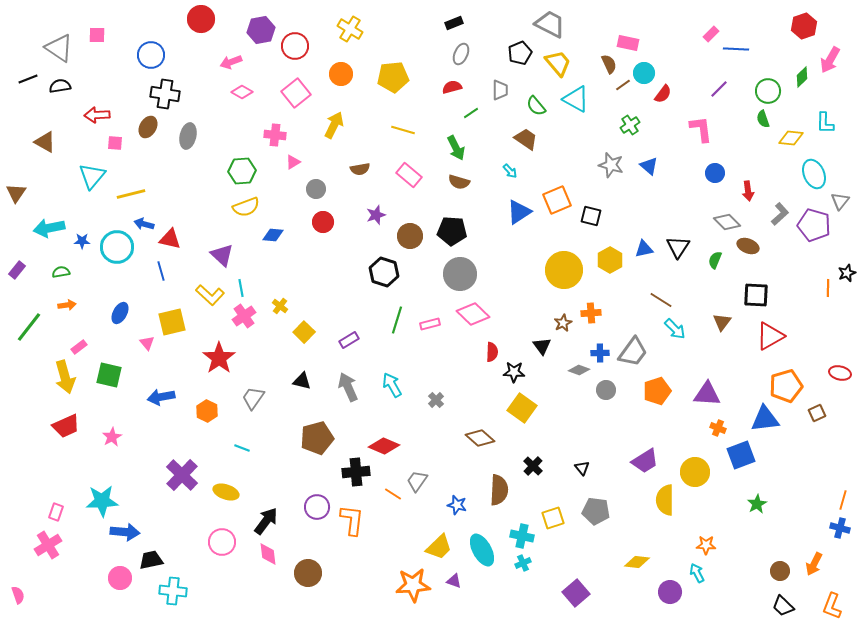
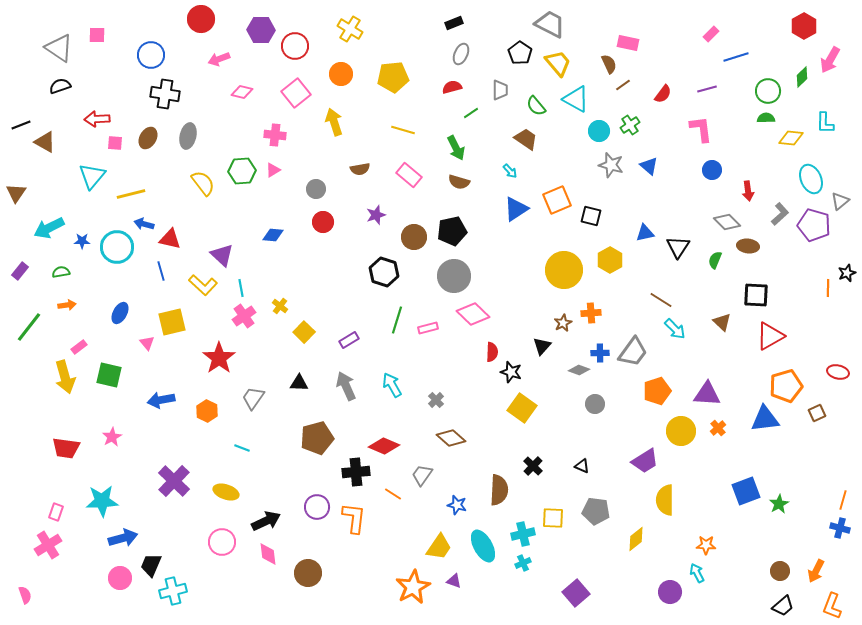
red hexagon at (804, 26): rotated 10 degrees counterclockwise
purple hexagon at (261, 30): rotated 12 degrees clockwise
blue line at (736, 49): moved 8 px down; rotated 20 degrees counterclockwise
black pentagon at (520, 53): rotated 15 degrees counterclockwise
pink arrow at (231, 62): moved 12 px left, 3 px up
cyan circle at (644, 73): moved 45 px left, 58 px down
black line at (28, 79): moved 7 px left, 46 px down
black semicircle at (60, 86): rotated 10 degrees counterclockwise
purple line at (719, 89): moved 12 px left; rotated 30 degrees clockwise
pink diamond at (242, 92): rotated 15 degrees counterclockwise
red arrow at (97, 115): moved 4 px down
green semicircle at (763, 119): moved 3 px right, 1 px up; rotated 108 degrees clockwise
yellow arrow at (334, 125): moved 3 px up; rotated 44 degrees counterclockwise
brown ellipse at (148, 127): moved 11 px down
pink triangle at (293, 162): moved 20 px left, 8 px down
blue circle at (715, 173): moved 3 px left, 3 px up
cyan ellipse at (814, 174): moved 3 px left, 5 px down
gray triangle at (840, 201): rotated 12 degrees clockwise
yellow semicircle at (246, 207): moved 43 px left, 24 px up; rotated 108 degrees counterclockwise
blue triangle at (519, 212): moved 3 px left, 3 px up
cyan arrow at (49, 228): rotated 16 degrees counterclockwise
black pentagon at (452, 231): rotated 16 degrees counterclockwise
brown circle at (410, 236): moved 4 px right, 1 px down
brown ellipse at (748, 246): rotated 15 degrees counterclockwise
blue triangle at (644, 249): moved 1 px right, 16 px up
purple rectangle at (17, 270): moved 3 px right, 1 px down
gray circle at (460, 274): moved 6 px left, 2 px down
yellow L-shape at (210, 295): moved 7 px left, 10 px up
brown triangle at (722, 322): rotated 24 degrees counterclockwise
pink rectangle at (430, 324): moved 2 px left, 4 px down
black triangle at (542, 346): rotated 18 degrees clockwise
black star at (514, 372): moved 3 px left; rotated 15 degrees clockwise
red ellipse at (840, 373): moved 2 px left, 1 px up
black triangle at (302, 381): moved 3 px left, 2 px down; rotated 12 degrees counterclockwise
gray arrow at (348, 387): moved 2 px left, 1 px up
gray circle at (606, 390): moved 11 px left, 14 px down
blue arrow at (161, 397): moved 3 px down
red trapezoid at (66, 426): moved 22 px down; rotated 32 degrees clockwise
orange cross at (718, 428): rotated 28 degrees clockwise
brown diamond at (480, 438): moved 29 px left
blue square at (741, 455): moved 5 px right, 36 px down
black triangle at (582, 468): moved 2 px up; rotated 28 degrees counterclockwise
yellow circle at (695, 472): moved 14 px left, 41 px up
purple cross at (182, 475): moved 8 px left, 6 px down
gray trapezoid at (417, 481): moved 5 px right, 6 px up
green star at (757, 504): moved 22 px right
yellow square at (553, 518): rotated 20 degrees clockwise
orange L-shape at (352, 520): moved 2 px right, 2 px up
black arrow at (266, 521): rotated 28 degrees clockwise
blue arrow at (125, 532): moved 2 px left, 6 px down; rotated 20 degrees counterclockwise
cyan cross at (522, 536): moved 1 px right, 2 px up; rotated 25 degrees counterclockwise
yellow trapezoid at (439, 547): rotated 12 degrees counterclockwise
cyan ellipse at (482, 550): moved 1 px right, 4 px up
black trapezoid at (151, 560): moved 5 px down; rotated 55 degrees counterclockwise
yellow diamond at (637, 562): moved 1 px left, 23 px up; rotated 45 degrees counterclockwise
orange arrow at (814, 564): moved 2 px right, 7 px down
orange star at (413, 585): moved 2 px down; rotated 24 degrees counterclockwise
cyan cross at (173, 591): rotated 20 degrees counterclockwise
pink semicircle at (18, 595): moved 7 px right
black trapezoid at (783, 606): rotated 85 degrees counterclockwise
